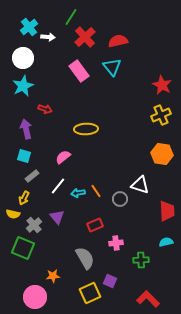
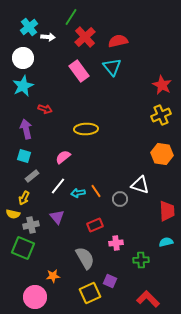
gray cross: moved 3 px left; rotated 28 degrees clockwise
